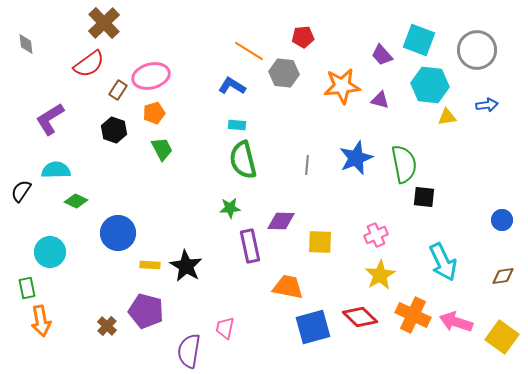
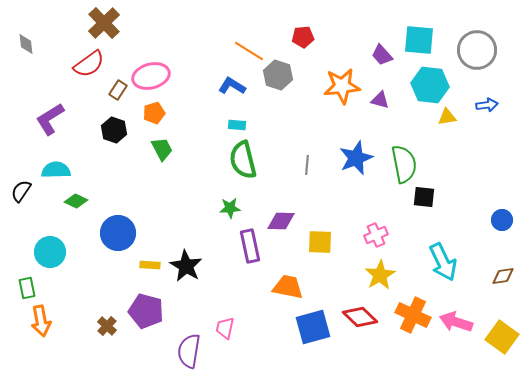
cyan square at (419, 40): rotated 16 degrees counterclockwise
gray hexagon at (284, 73): moved 6 px left, 2 px down; rotated 12 degrees clockwise
